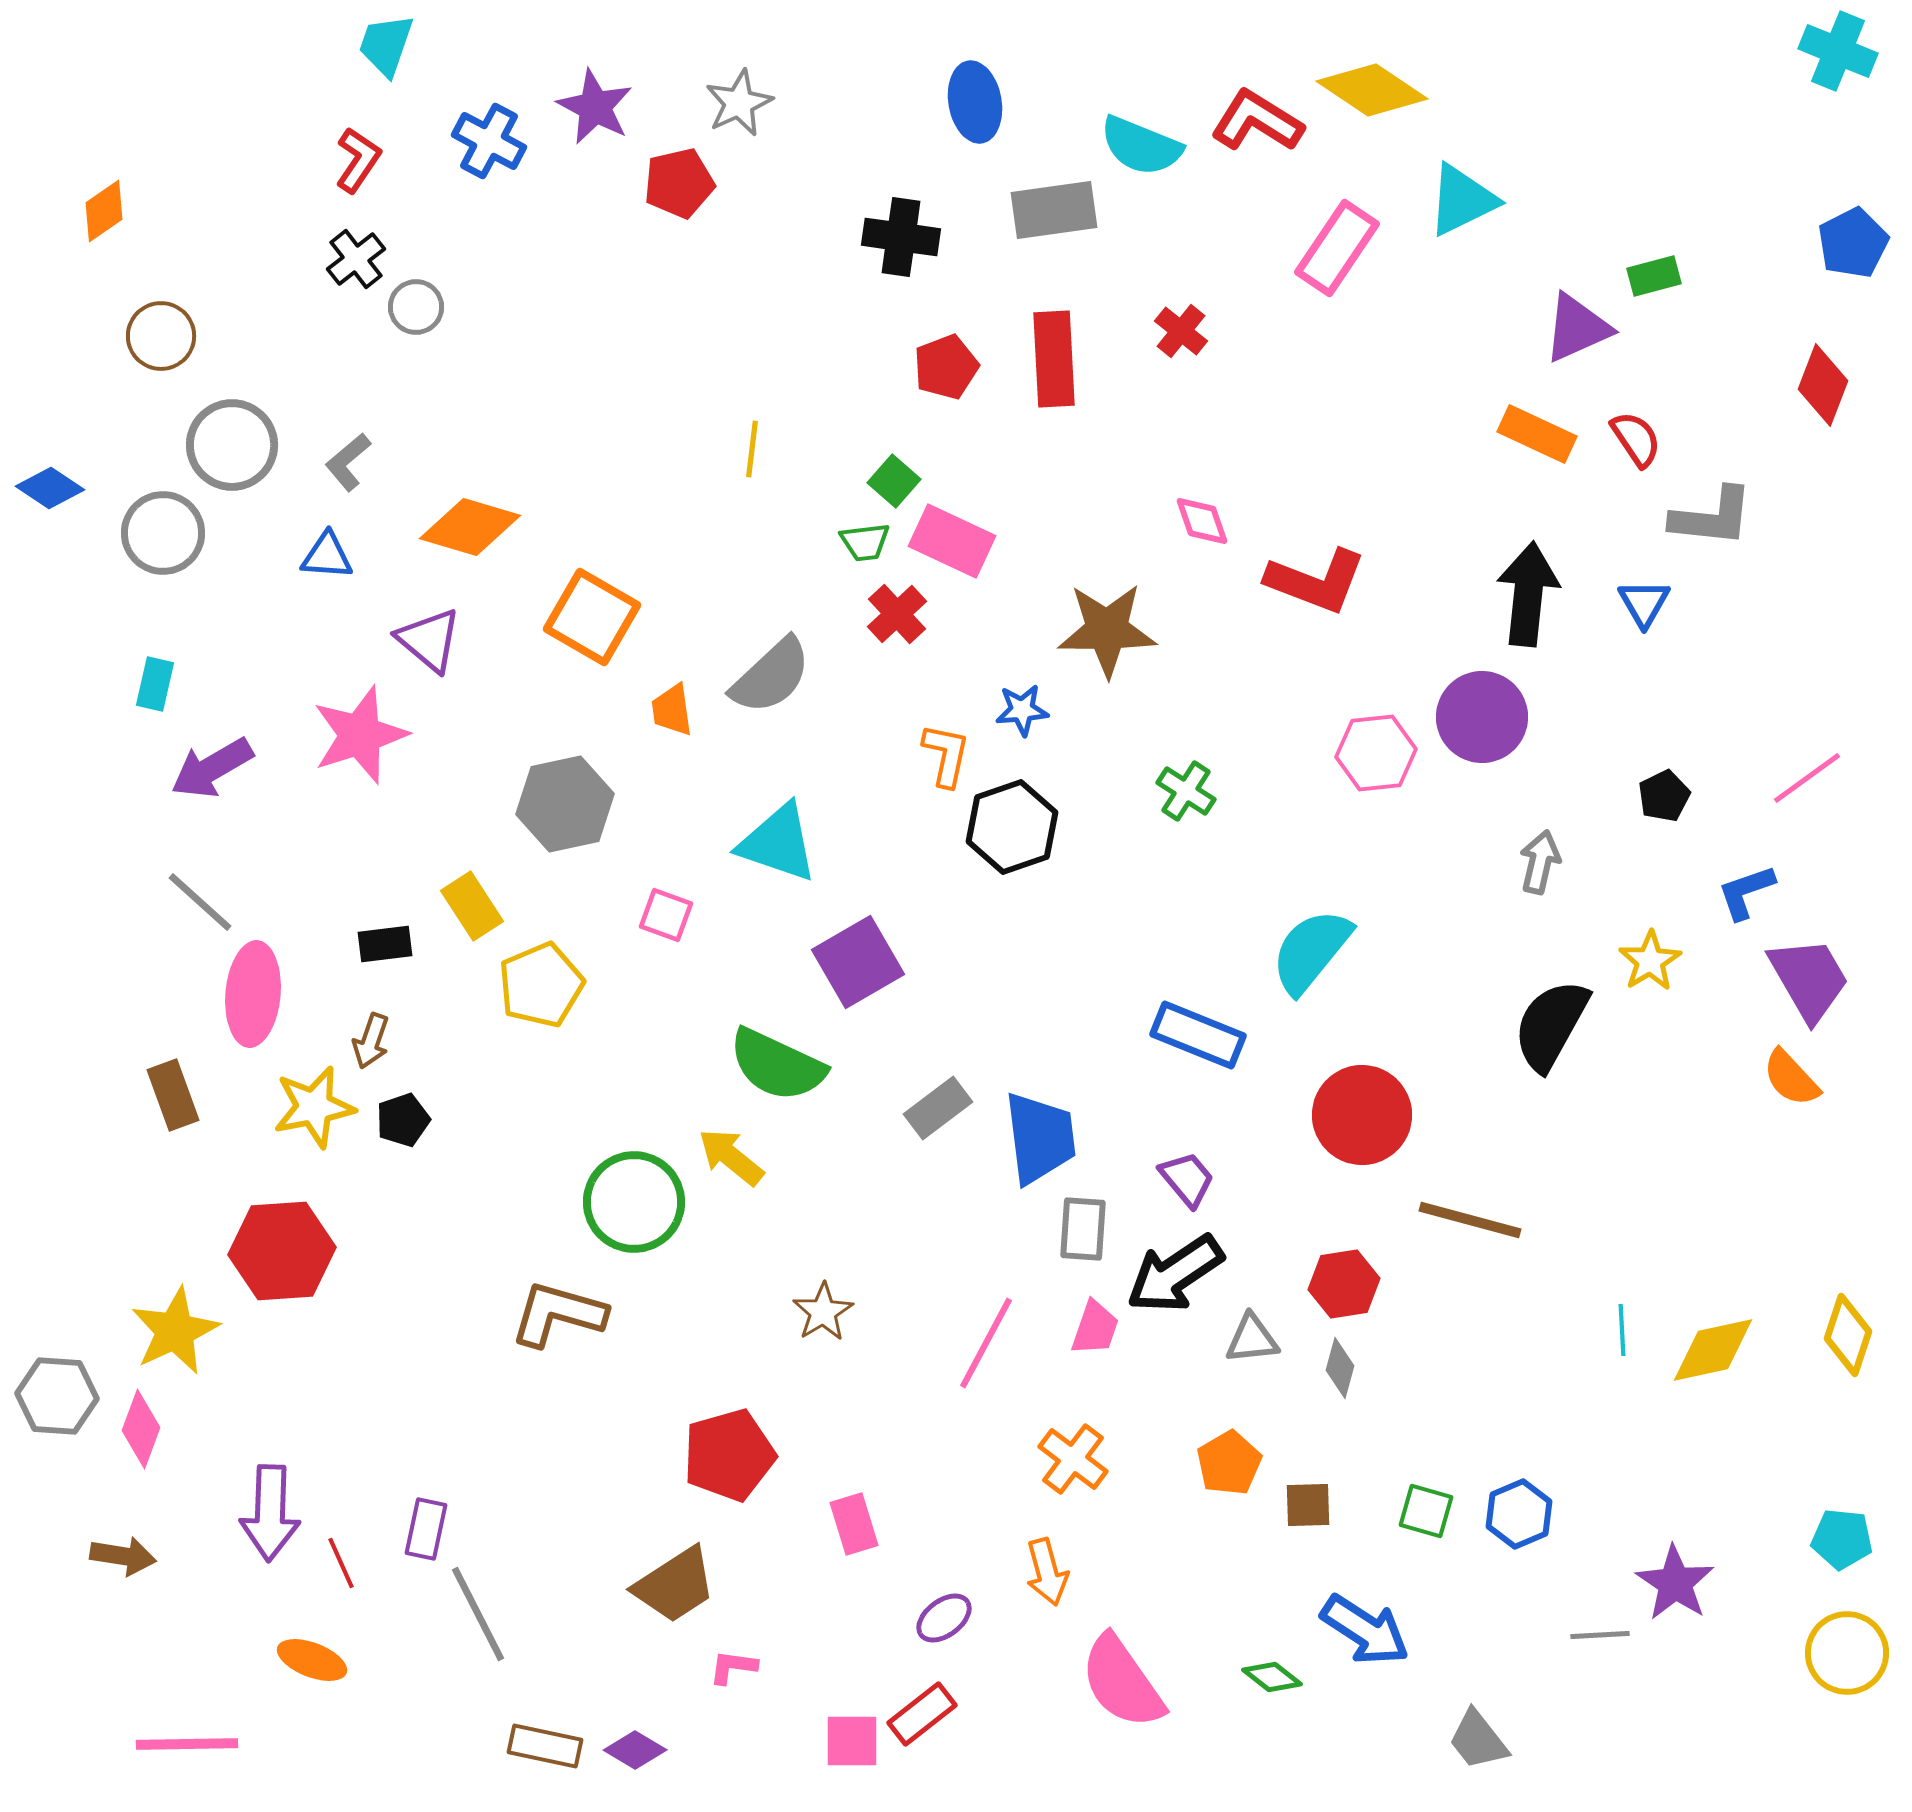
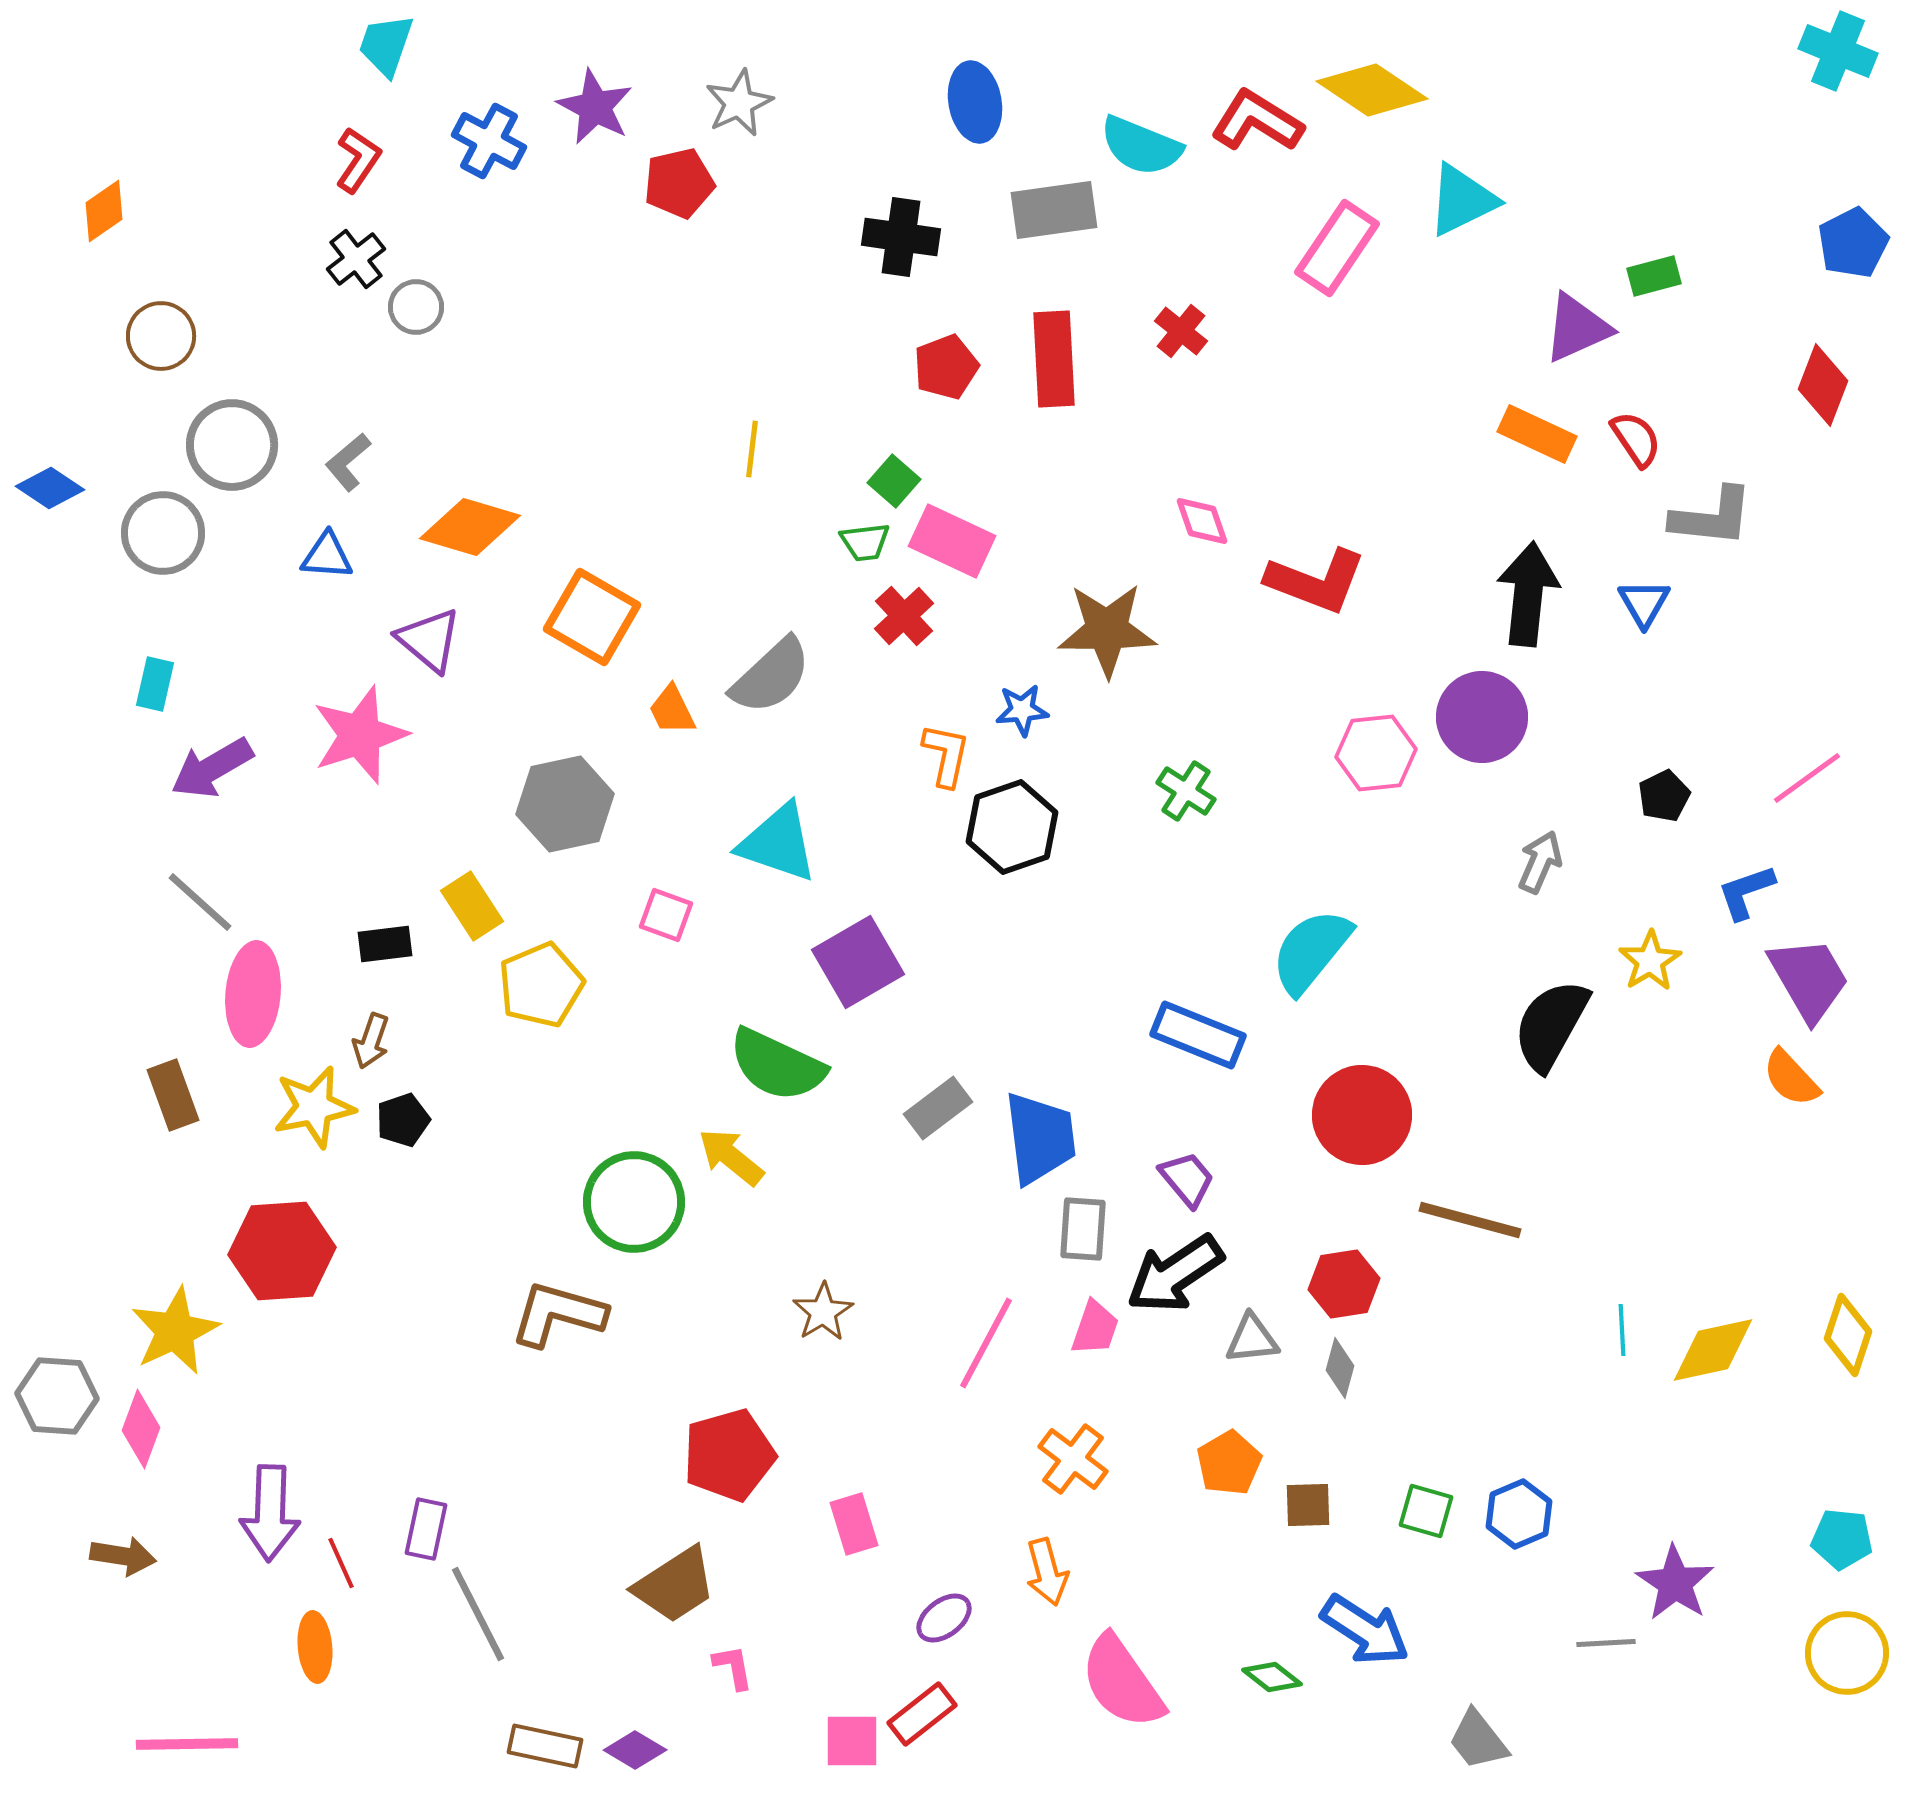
red cross at (897, 614): moved 7 px right, 2 px down
orange trapezoid at (672, 710): rotated 18 degrees counterclockwise
gray arrow at (1540, 862): rotated 10 degrees clockwise
gray line at (1600, 1635): moved 6 px right, 8 px down
orange ellipse at (312, 1660): moved 3 px right, 13 px up; rotated 64 degrees clockwise
pink L-shape at (733, 1667): rotated 72 degrees clockwise
